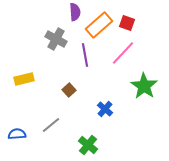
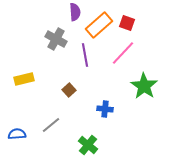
blue cross: rotated 35 degrees counterclockwise
